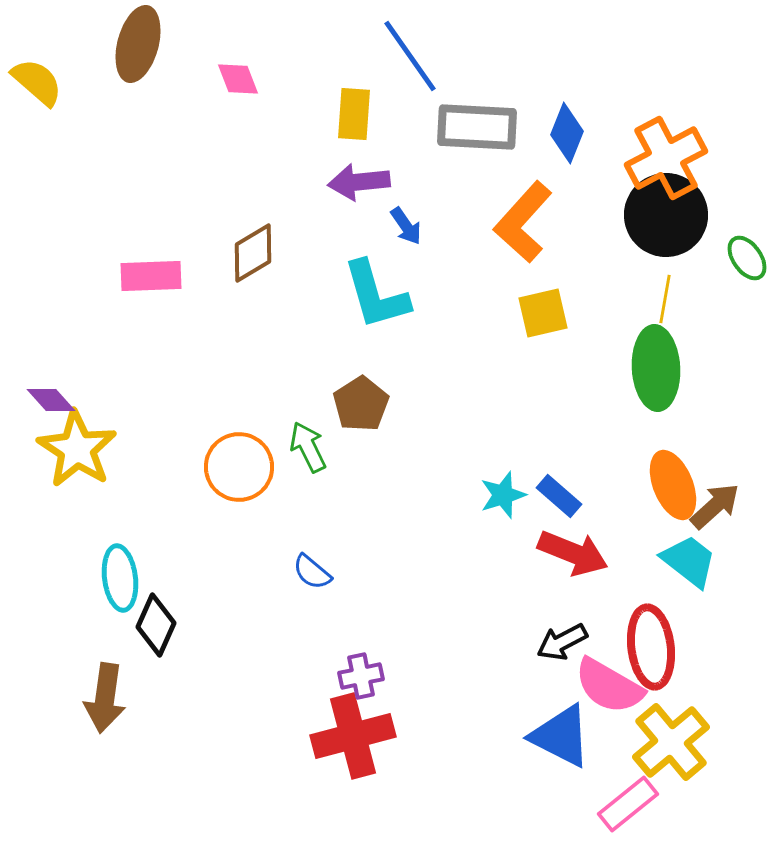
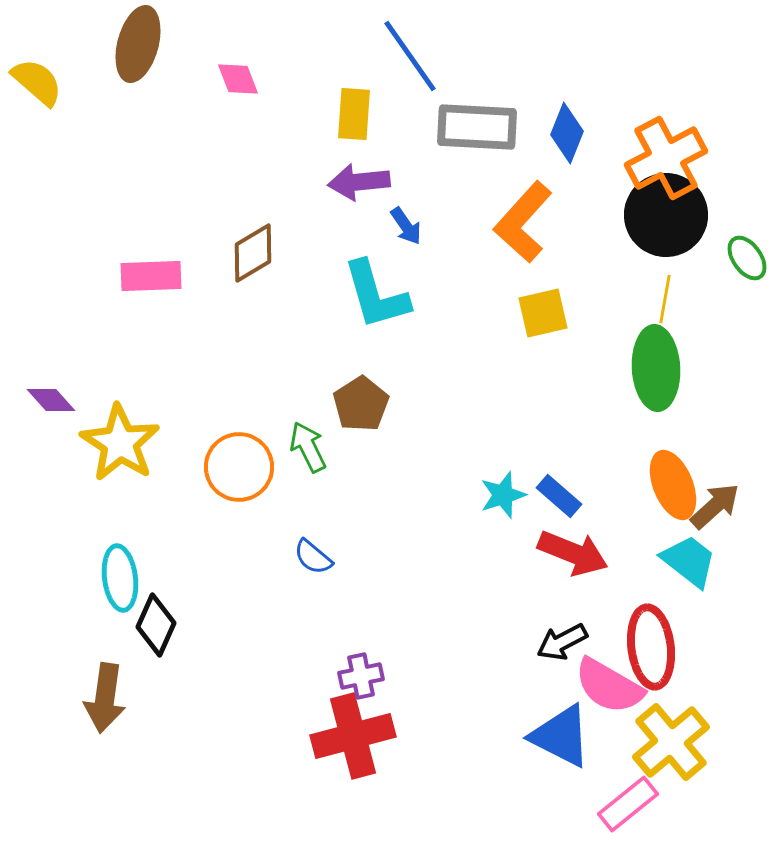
yellow star at (77, 449): moved 43 px right, 6 px up
blue semicircle at (312, 572): moved 1 px right, 15 px up
